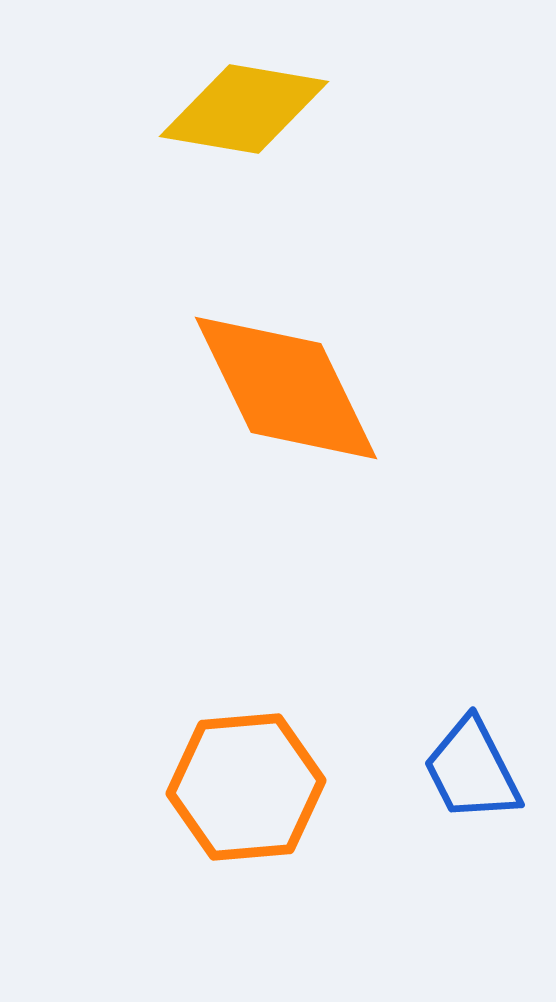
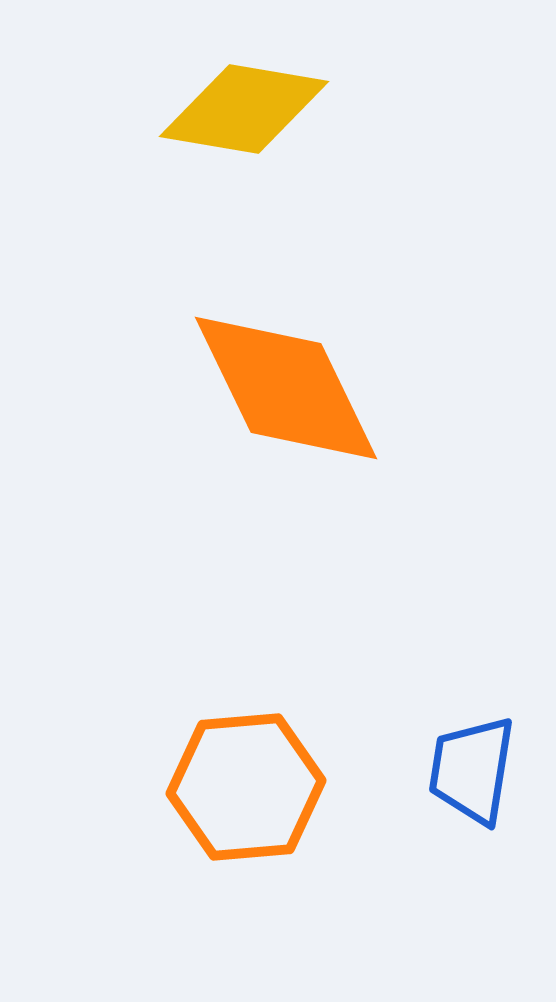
blue trapezoid: rotated 36 degrees clockwise
